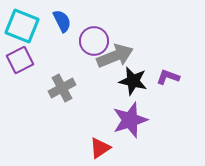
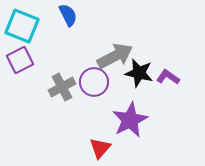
blue semicircle: moved 6 px right, 6 px up
purple circle: moved 41 px down
gray arrow: rotated 6 degrees counterclockwise
purple L-shape: rotated 15 degrees clockwise
black star: moved 6 px right, 8 px up
gray cross: moved 1 px up
purple star: rotated 9 degrees counterclockwise
red triangle: rotated 15 degrees counterclockwise
